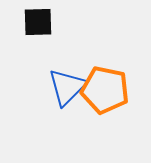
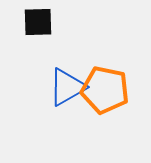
blue triangle: rotated 15 degrees clockwise
